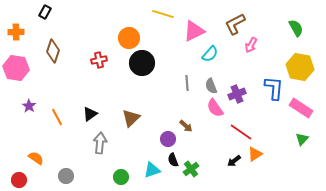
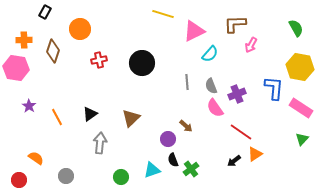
brown L-shape: rotated 25 degrees clockwise
orange cross: moved 8 px right, 8 px down
orange circle: moved 49 px left, 9 px up
gray line: moved 1 px up
